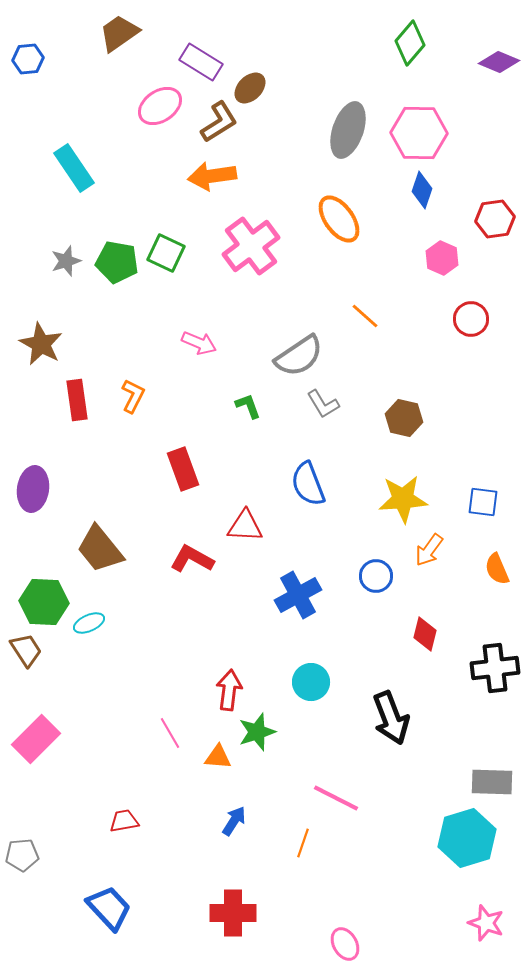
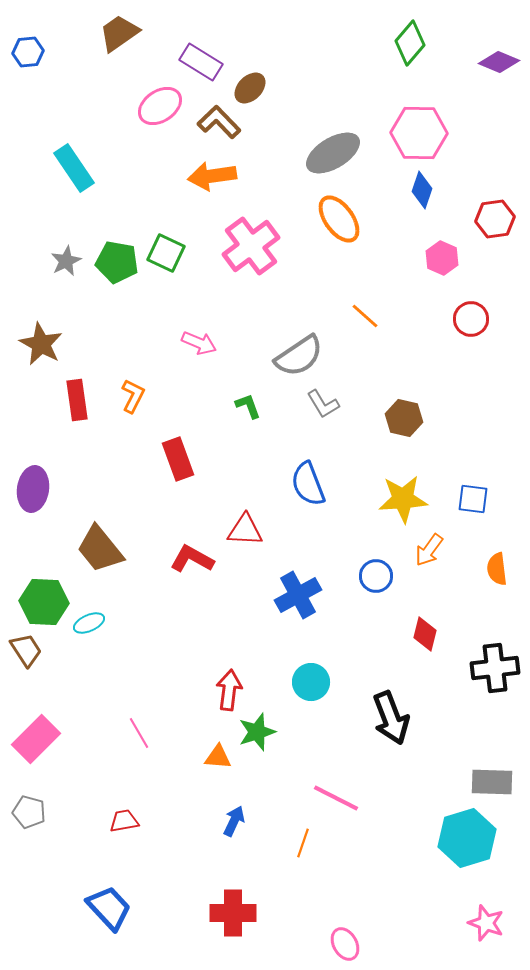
blue hexagon at (28, 59): moved 7 px up
brown L-shape at (219, 122): rotated 102 degrees counterclockwise
gray ellipse at (348, 130): moved 15 px left, 23 px down; rotated 40 degrees clockwise
gray star at (66, 261): rotated 8 degrees counterclockwise
red rectangle at (183, 469): moved 5 px left, 10 px up
blue square at (483, 502): moved 10 px left, 3 px up
red triangle at (245, 526): moved 4 px down
orange semicircle at (497, 569): rotated 16 degrees clockwise
pink line at (170, 733): moved 31 px left
blue arrow at (234, 821): rotated 8 degrees counterclockwise
gray pentagon at (22, 855): moved 7 px right, 43 px up; rotated 20 degrees clockwise
